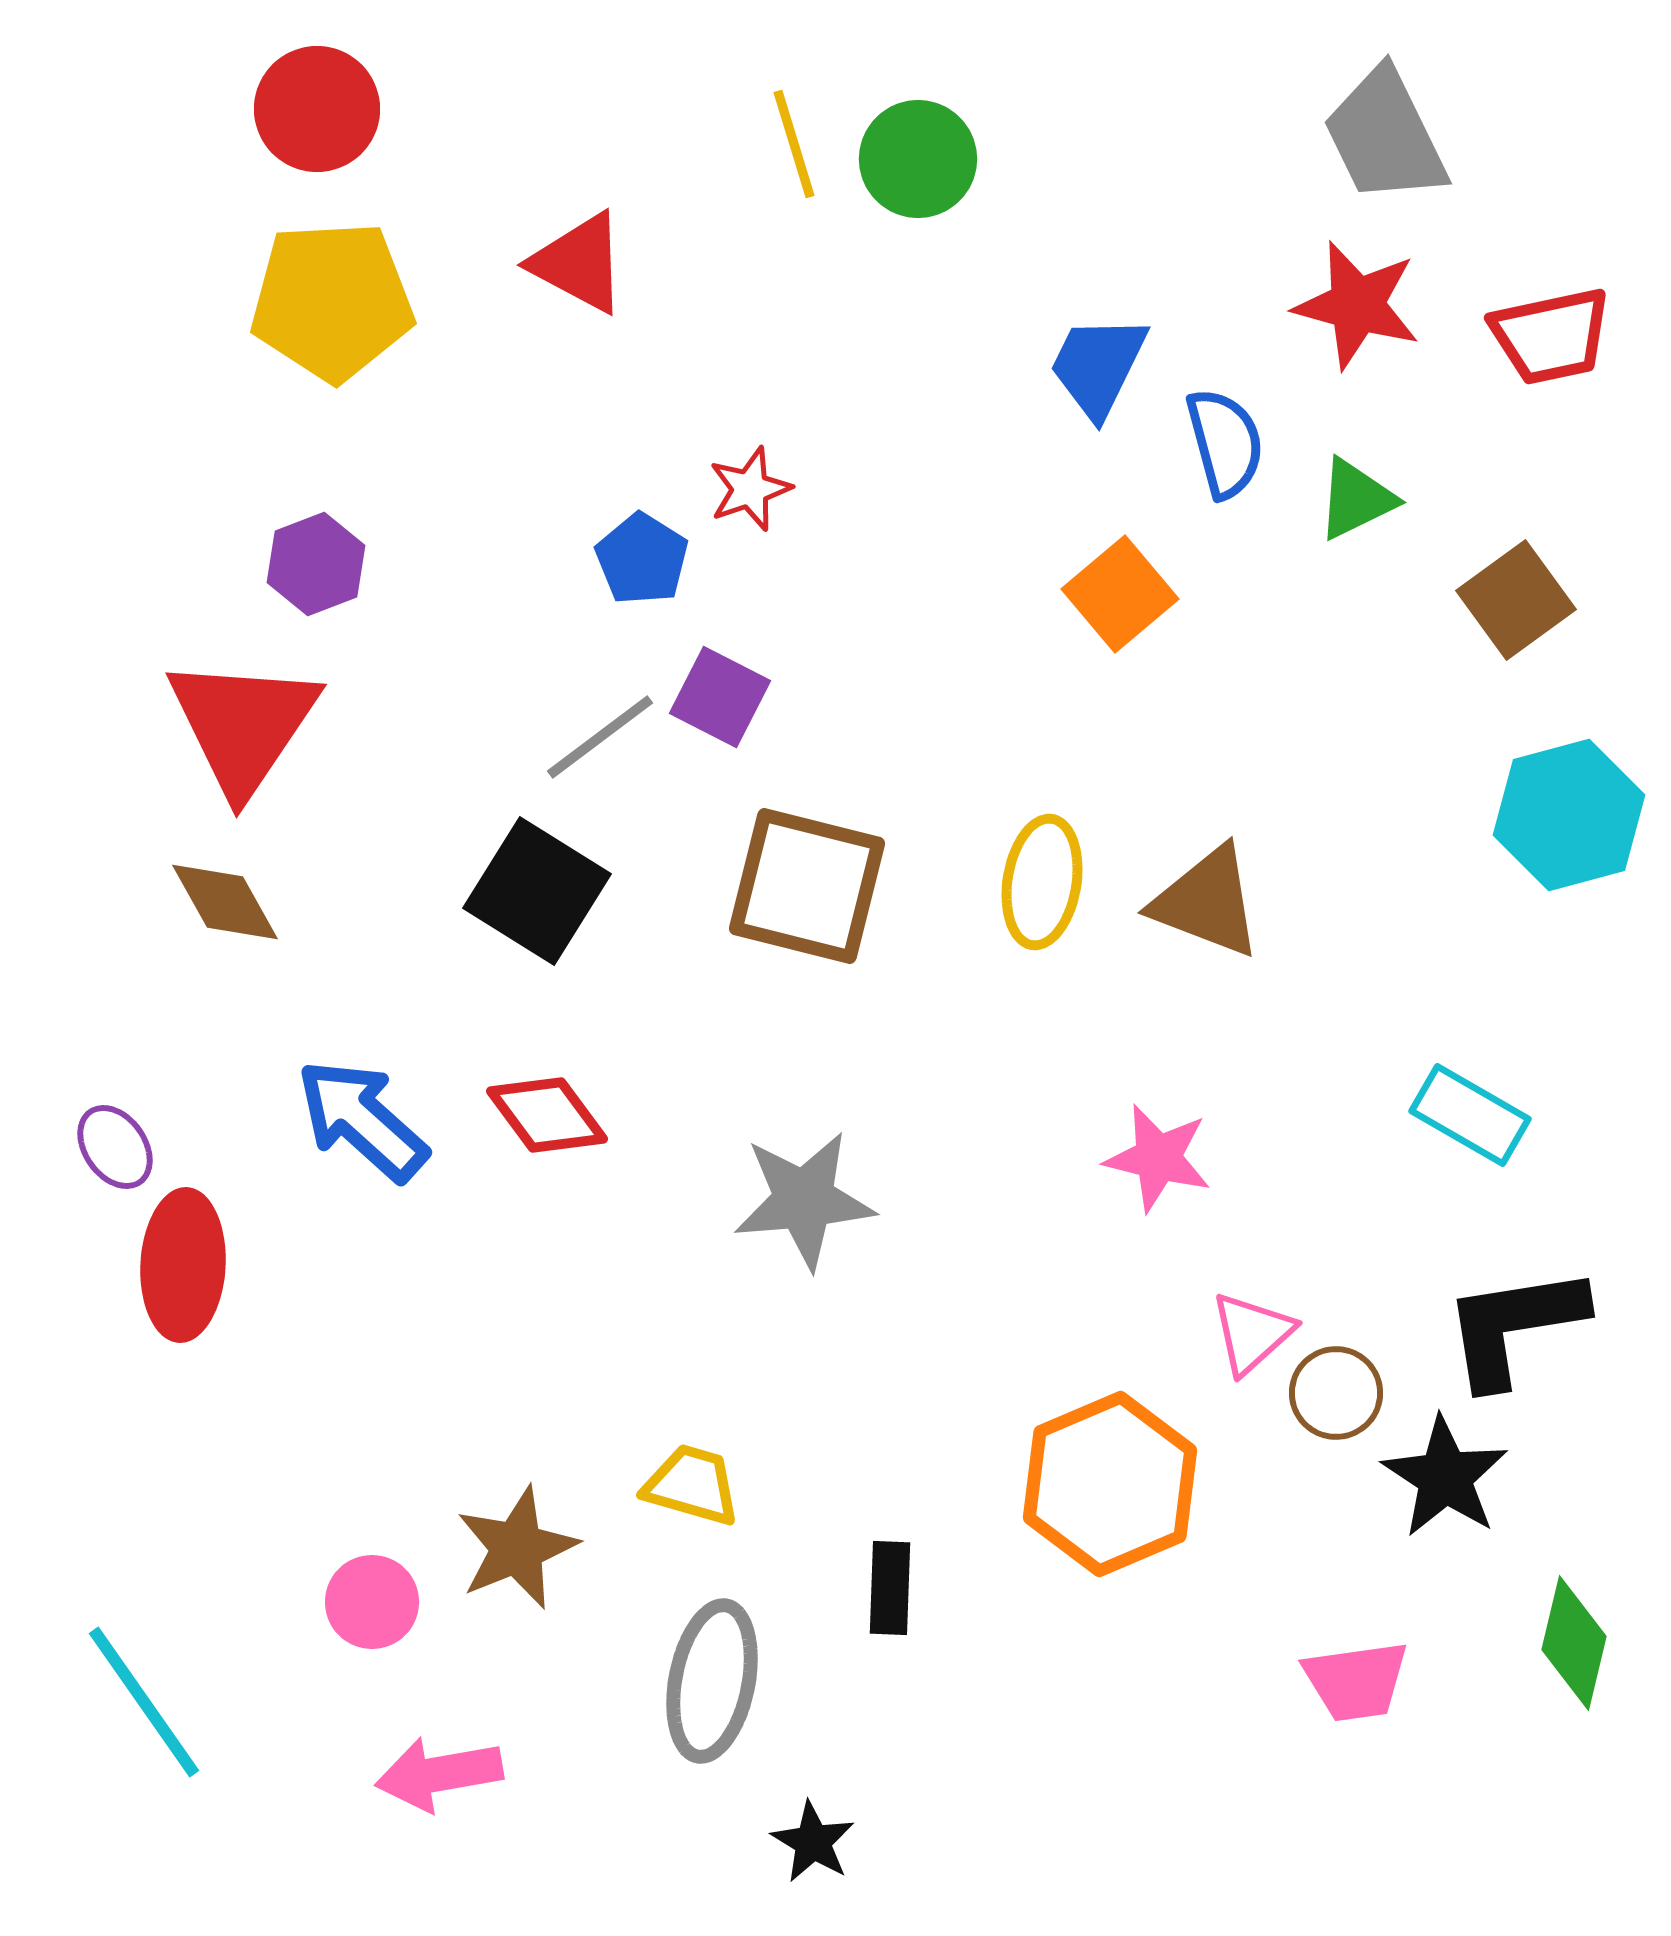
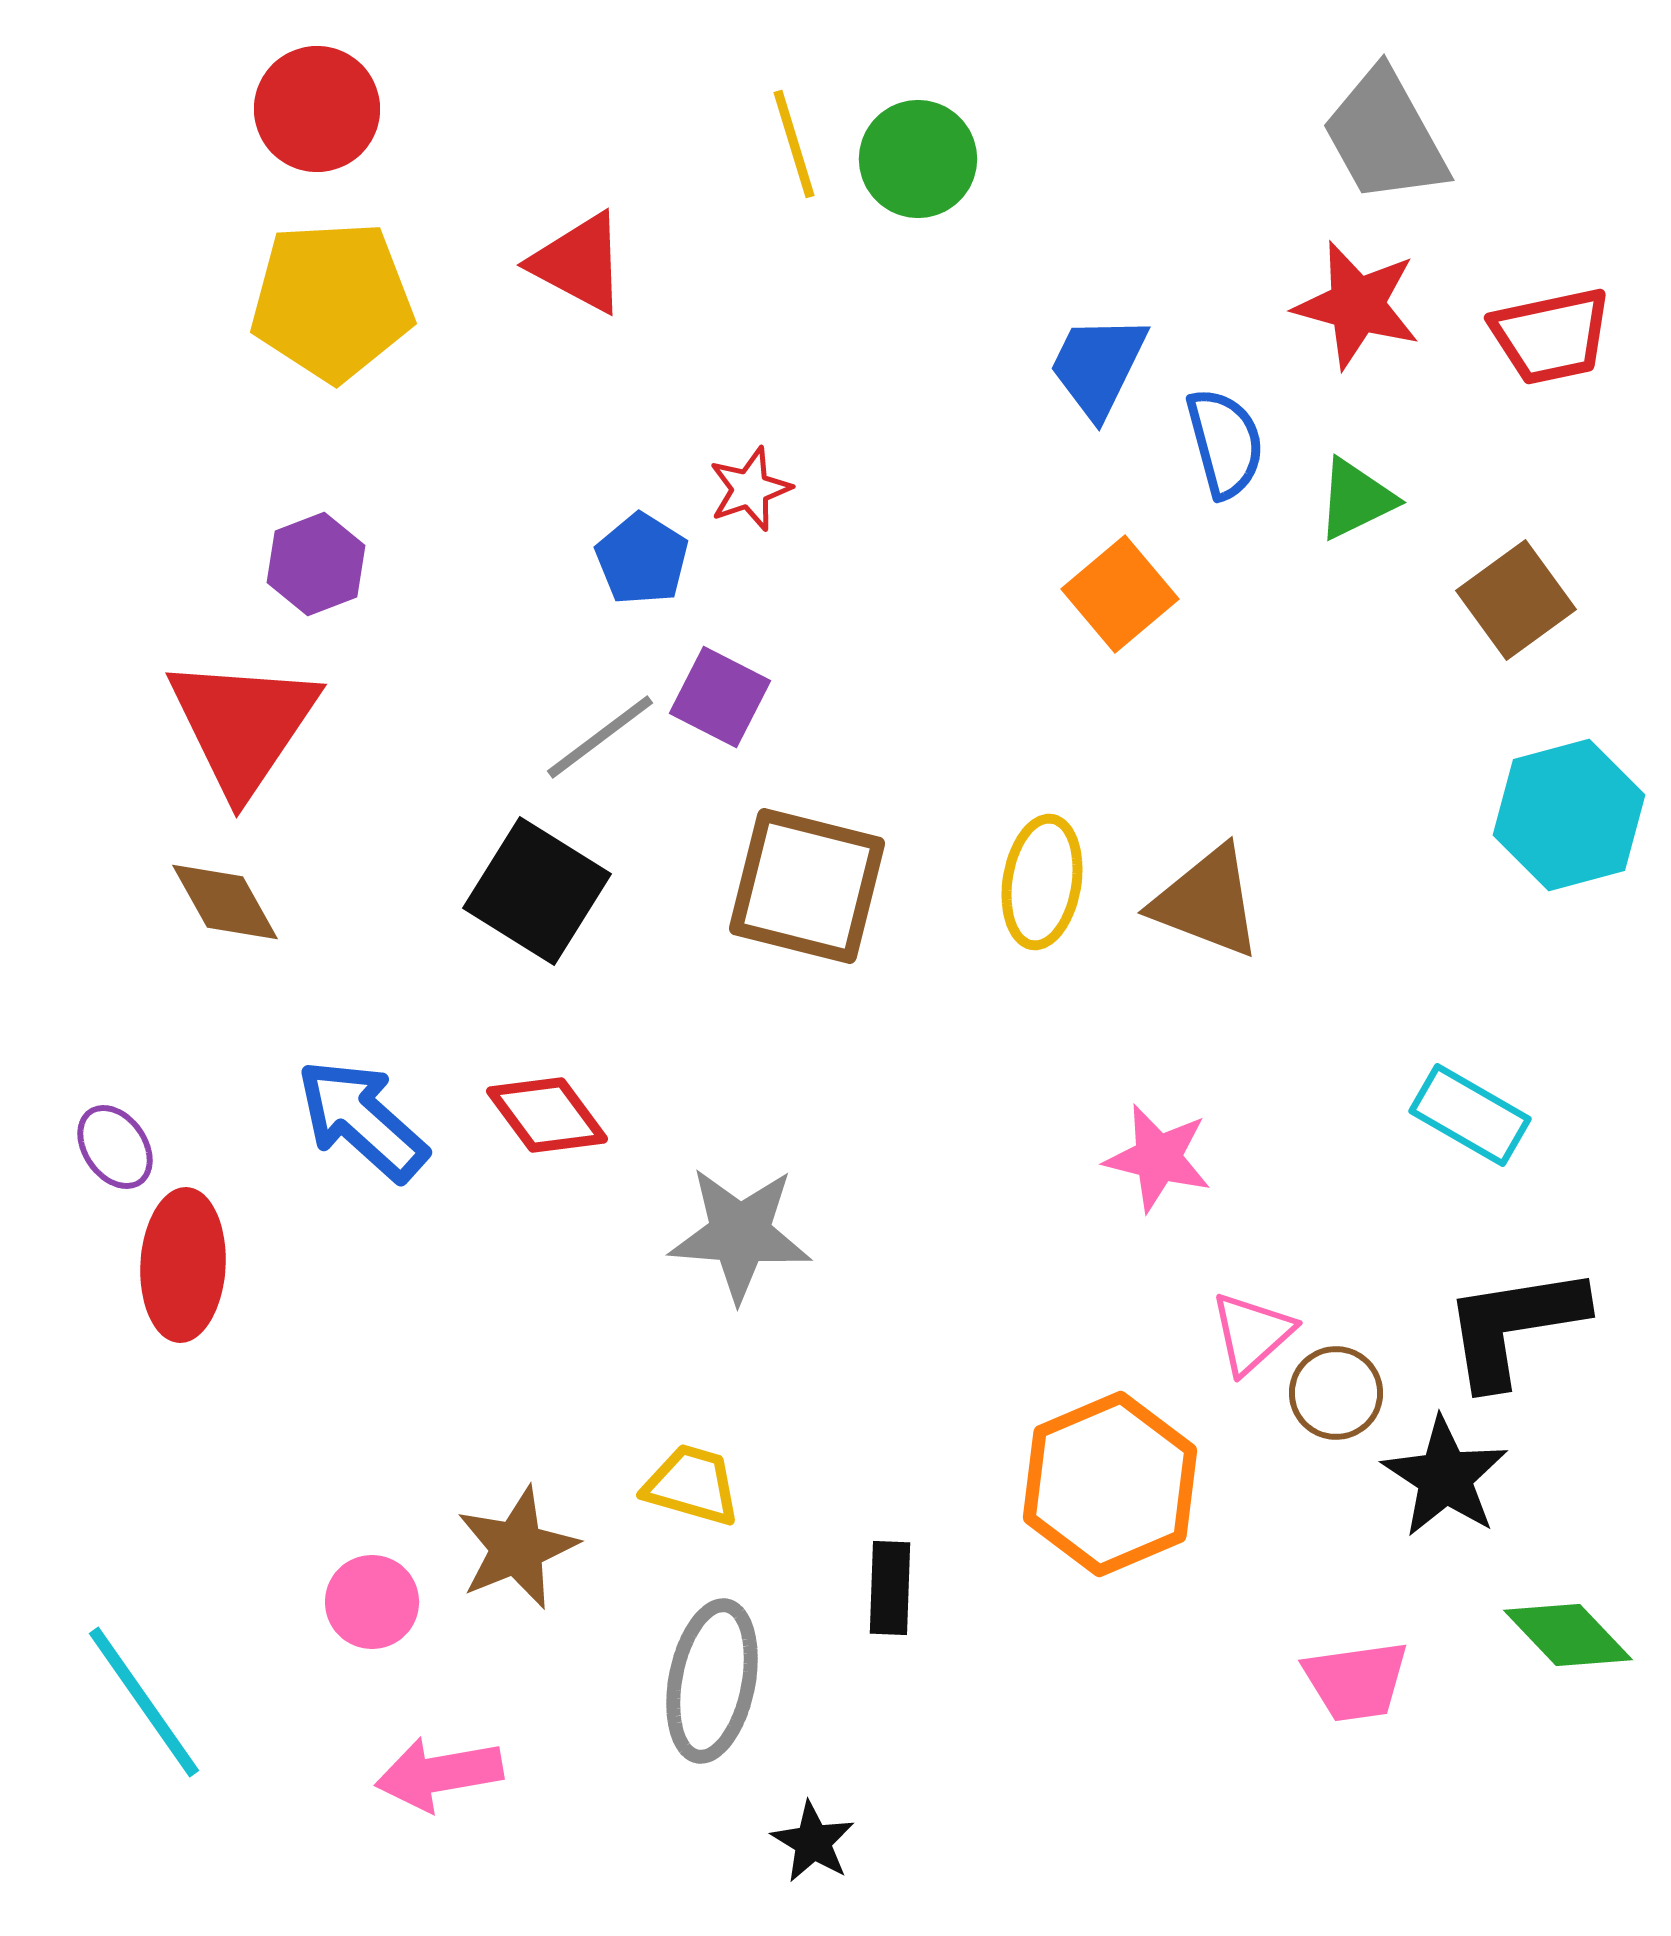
gray trapezoid at (1385, 136): rotated 3 degrees counterclockwise
gray star at (804, 1200): moved 64 px left, 34 px down; rotated 9 degrees clockwise
green diamond at (1574, 1643): moved 6 px left, 8 px up; rotated 57 degrees counterclockwise
